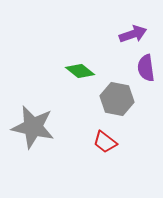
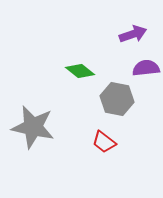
purple semicircle: rotated 92 degrees clockwise
red trapezoid: moved 1 px left
